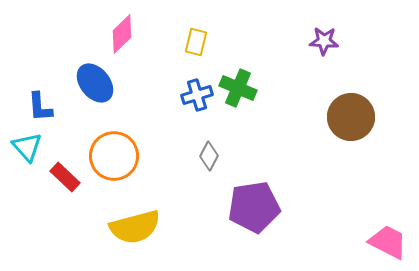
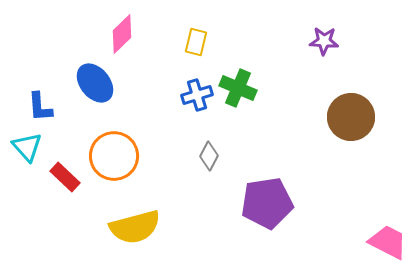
purple pentagon: moved 13 px right, 4 px up
